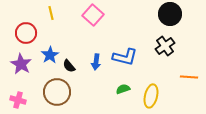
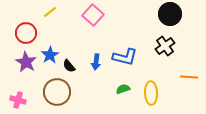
yellow line: moved 1 px left, 1 px up; rotated 64 degrees clockwise
purple star: moved 5 px right, 2 px up
yellow ellipse: moved 3 px up; rotated 15 degrees counterclockwise
